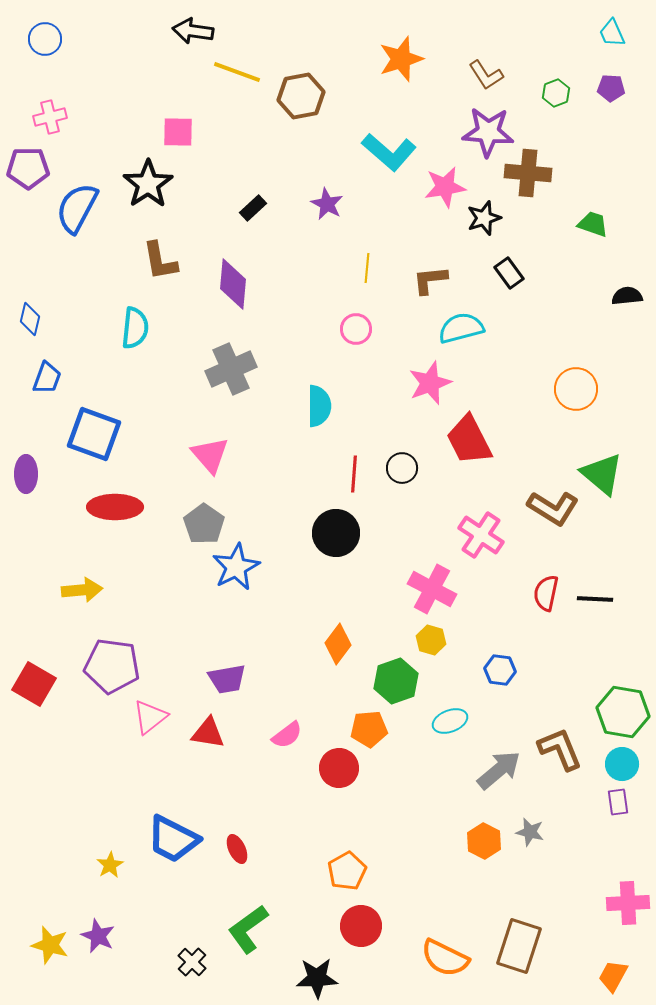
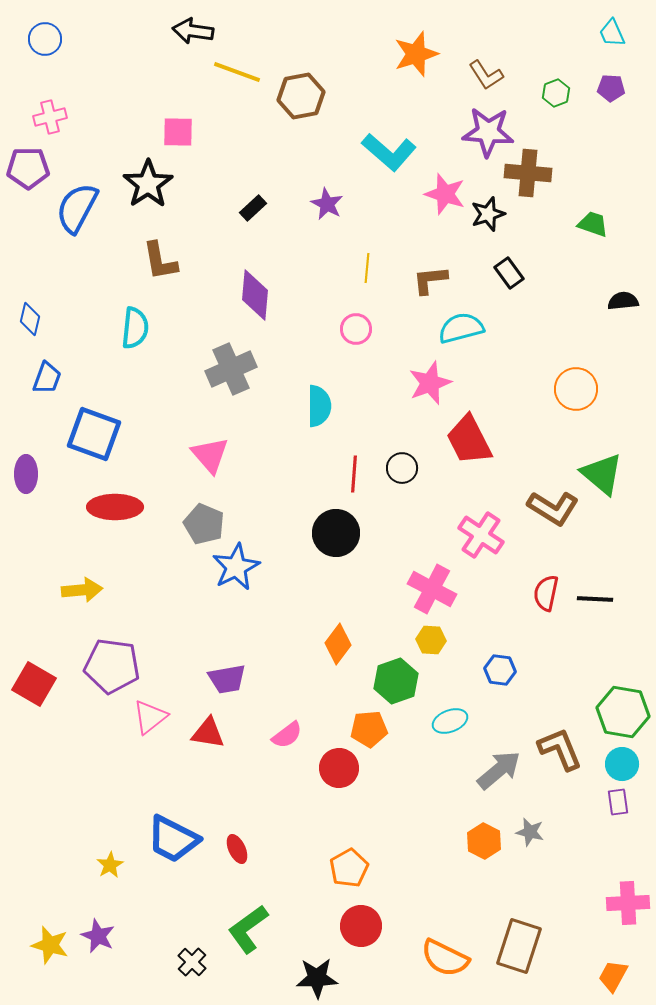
orange star at (401, 59): moved 15 px right, 5 px up
pink star at (445, 187): moved 7 px down; rotated 27 degrees clockwise
black star at (484, 218): moved 4 px right, 4 px up
purple diamond at (233, 284): moved 22 px right, 11 px down
black semicircle at (627, 296): moved 4 px left, 5 px down
gray pentagon at (204, 524): rotated 12 degrees counterclockwise
yellow hexagon at (431, 640): rotated 12 degrees counterclockwise
orange pentagon at (347, 871): moved 2 px right, 3 px up
